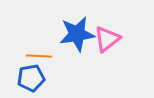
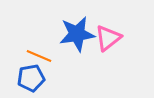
pink triangle: moved 1 px right, 1 px up
orange line: rotated 20 degrees clockwise
